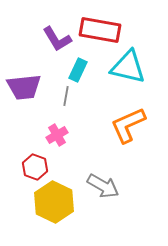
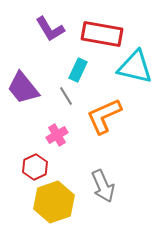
red rectangle: moved 2 px right, 4 px down
purple L-shape: moved 7 px left, 10 px up
cyan triangle: moved 7 px right
purple trapezoid: moved 1 px left, 1 px down; rotated 57 degrees clockwise
gray line: rotated 42 degrees counterclockwise
orange L-shape: moved 24 px left, 9 px up
red hexagon: rotated 15 degrees clockwise
gray arrow: rotated 36 degrees clockwise
yellow hexagon: rotated 15 degrees clockwise
